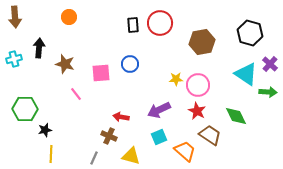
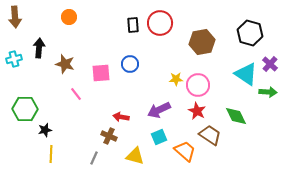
yellow triangle: moved 4 px right
